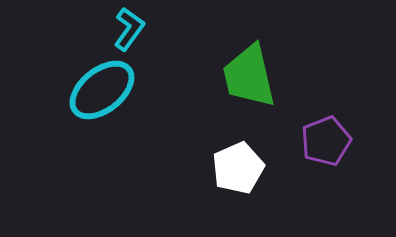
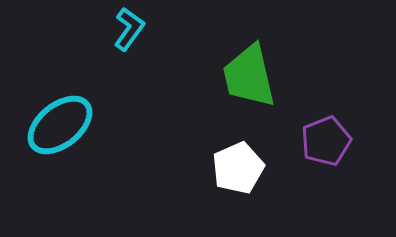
cyan ellipse: moved 42 px left, 35 px down
